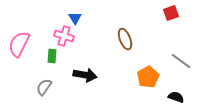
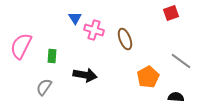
pink cross: moved 30 px right, 6 px up
pink semicircle: moved 2 px right, 2 px down
black semicircle: rotated 14 degrees counterclockwise
